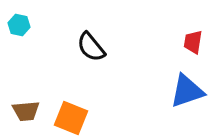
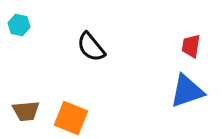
red trapezoid: moved 2 px left, 4 px down
